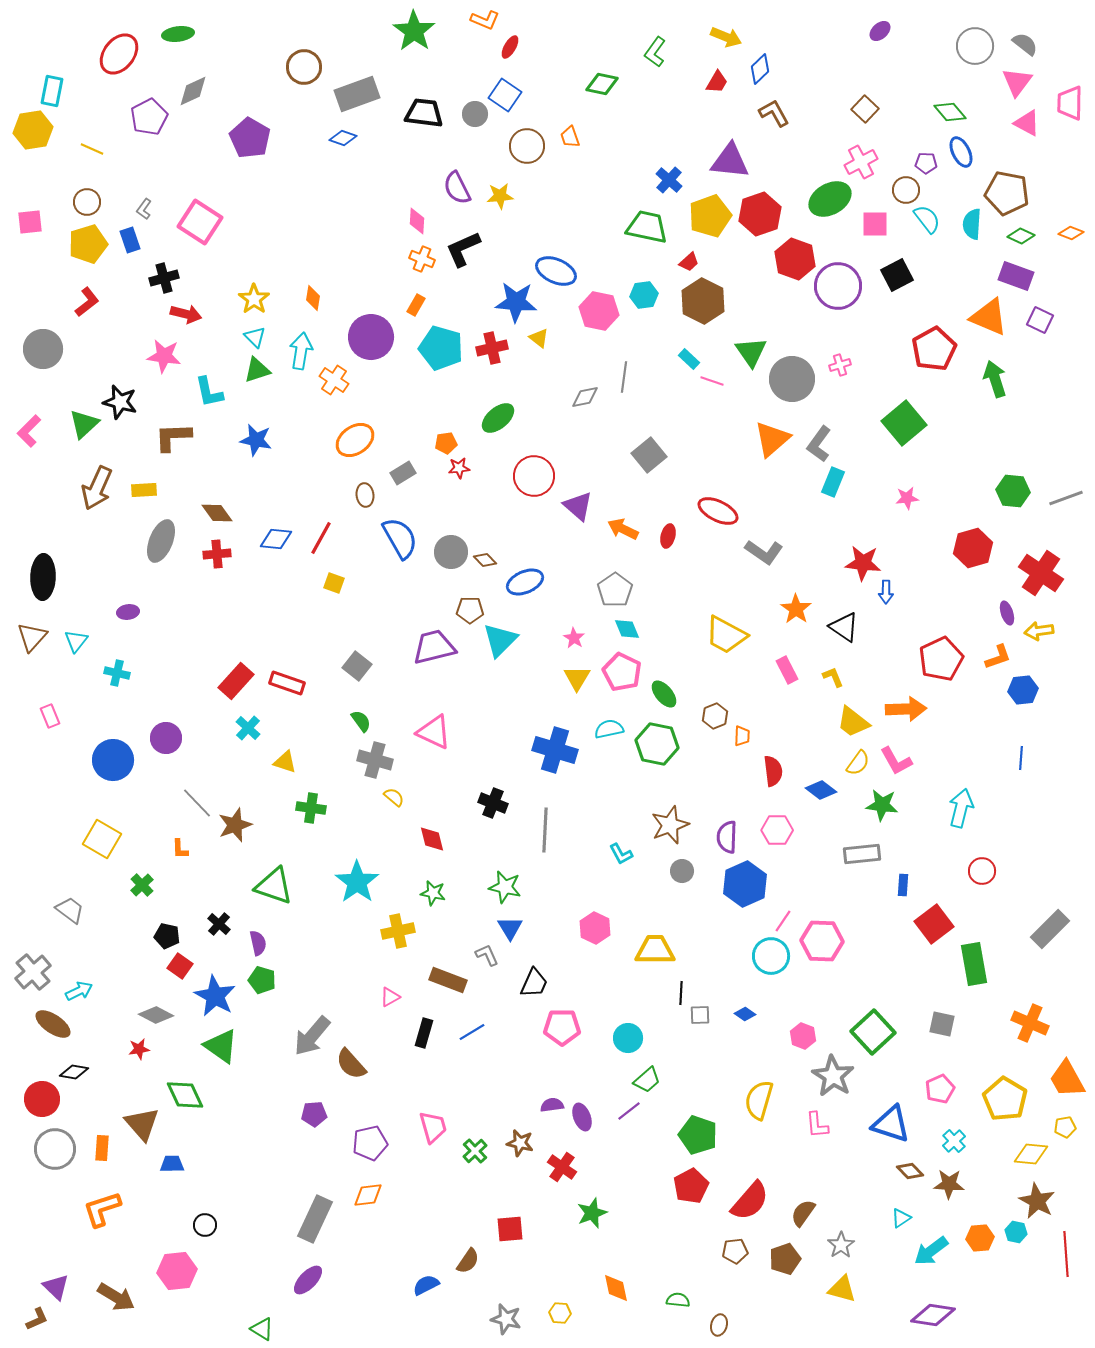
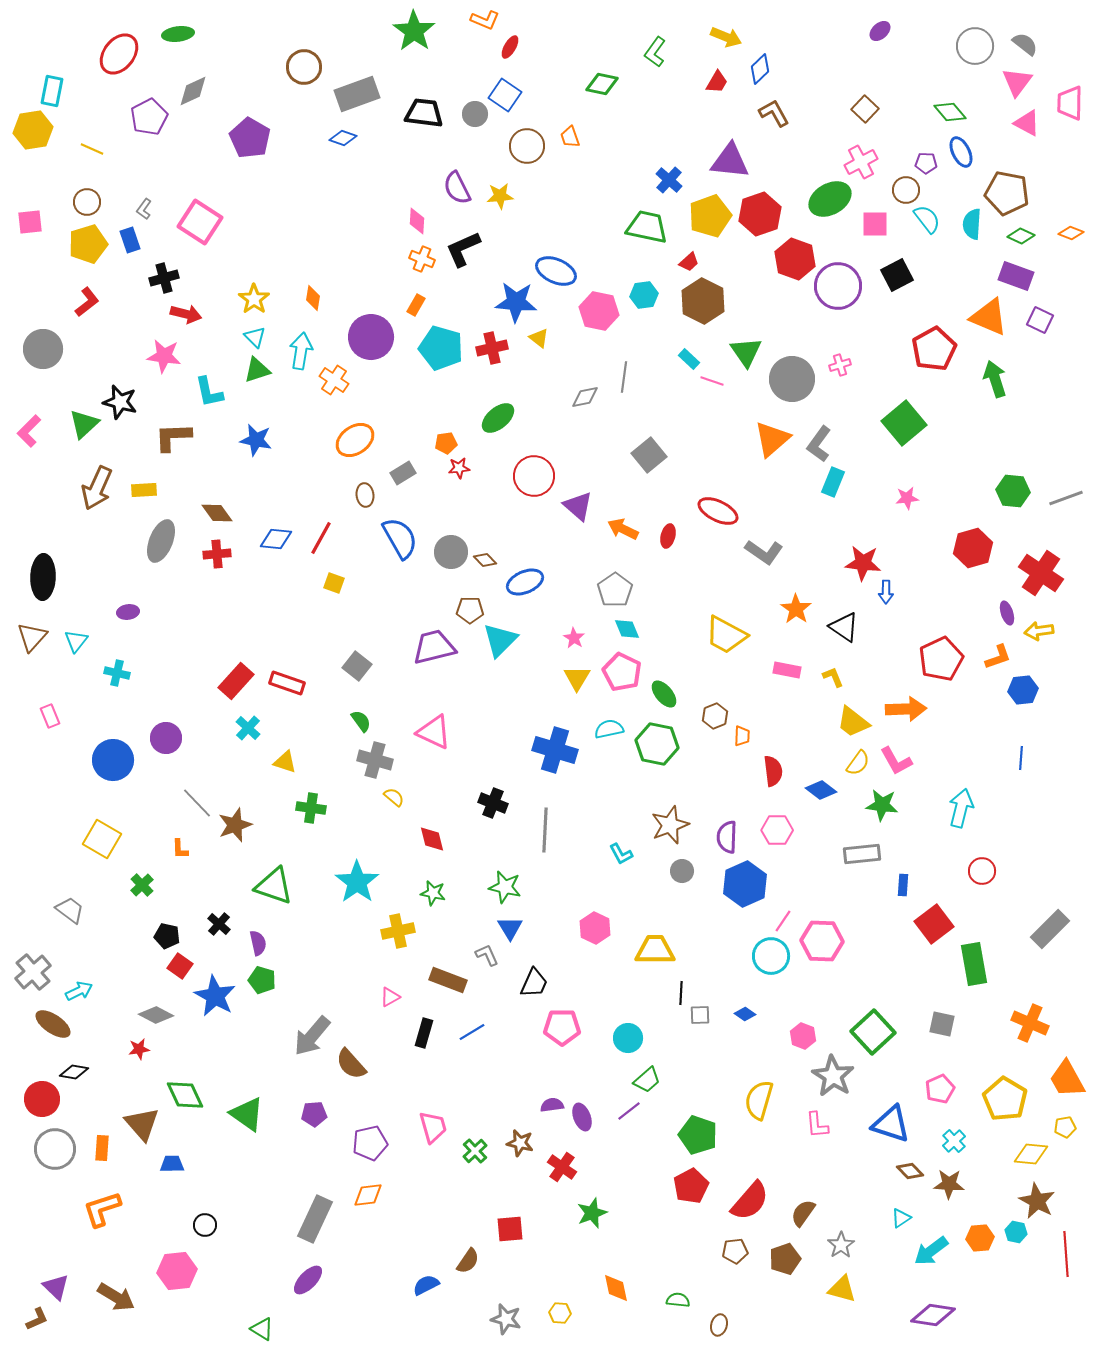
green triangle at (751, 352): moved 5 px left
pink rectangle at (787, 670): rotated 52 degrees counterclockwise
green triangle at (221, 1046): moved 26 px right, 68 px down
